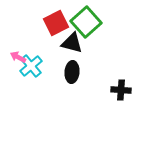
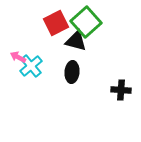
black triangle: moved 4 px right, 2 px up
